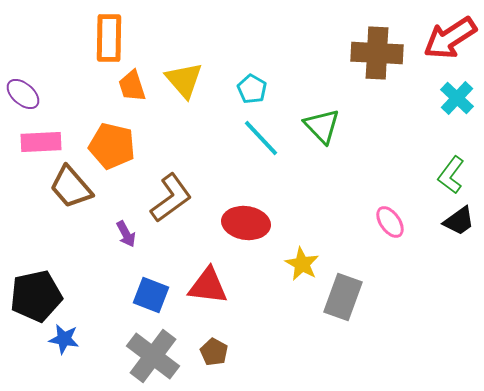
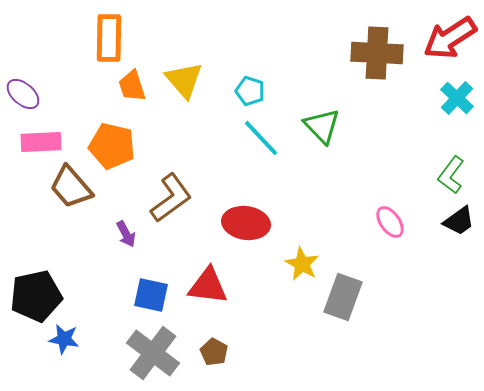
cyan pentagon: moved 2 px left, 2 px down; rotated 12 degrees counterclockwise
blue square: rotated 9 degrees counterclockwise
gray cross: moved 3 px up
